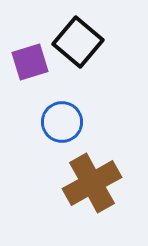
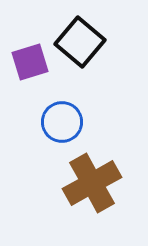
black square: moved 2 px right
